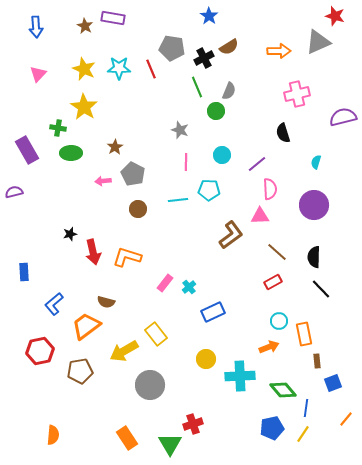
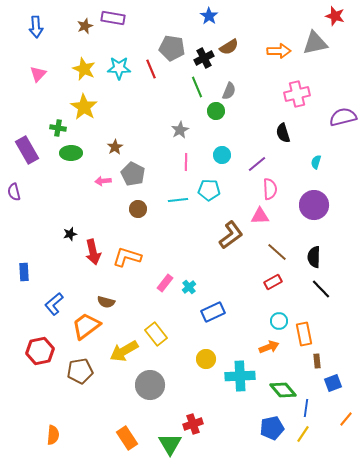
brown star at (85, 26): rotated 21 degrees clockwise
gray triangle at (318, 42): moved 3 px left, 1 px down; rotated 12 degrees clockwise
gray star at (180, 130): rotated 24 degrees clockwise
purple semicircle at (14, 192): rotated 90 degrees counterclockwise
